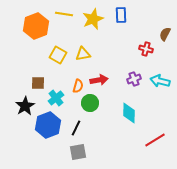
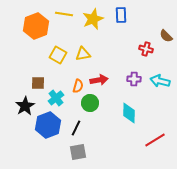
brown semicircle: moved 1 px right, 2 px down; rotated 72 degrees counterclockwise
purple cross: rotated 24 degrees clockwise
